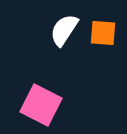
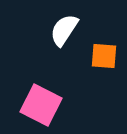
orange square: moved 1 px right, 23 px down
